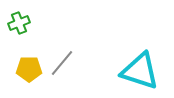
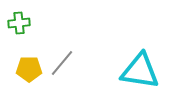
green cross: rotated 15 degrees clockwise
cyan triangle: rotated 9 degrees counterclockwise
